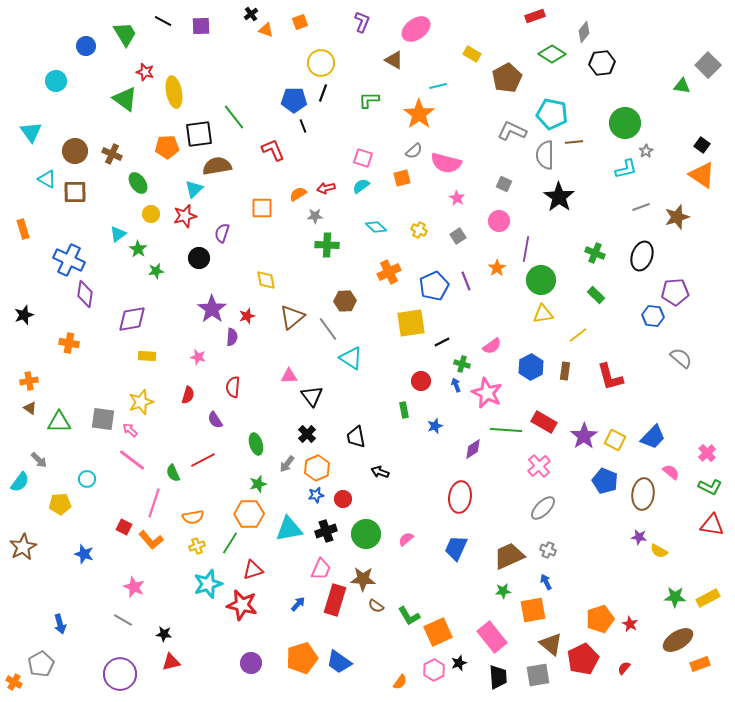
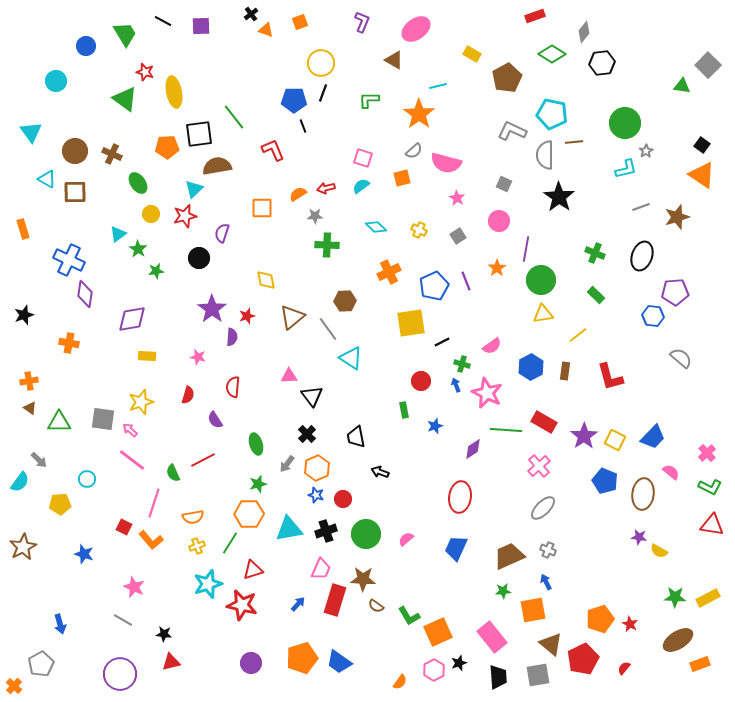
blue star at (316, 495): rotated 28 degrees clockwise
orange cross at (14, 682): moved 4 px down; rotated 14 degrees clockwise
